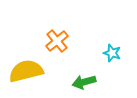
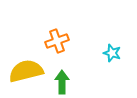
orange cross: rotated 20 degrees clockwise
green arrow: moved 22 px left; rotated 105 degrees clockwise
